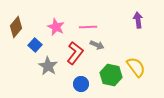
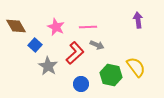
brown diamond: moved 1 px up; rotated 70 degrees counterclockwise
red L-shape: rotated 10 degrees clockwise
